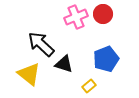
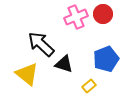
yellow triangle: moved 2 px left
